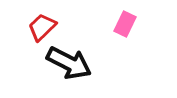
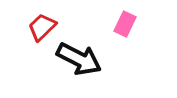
black arrow: moved 10 px right, 4 px up
